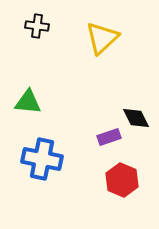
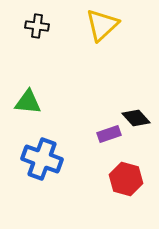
yellow triangle: moved 13 px up
black diamond: rotated 16 degrees counterclockwise
purple rectangle: moved 3 px up
blue cross: rotated 9 degrees clockwise
red hexagon: moved 4 px right, 1 px up; rotated 8 degrees counterclockwise
